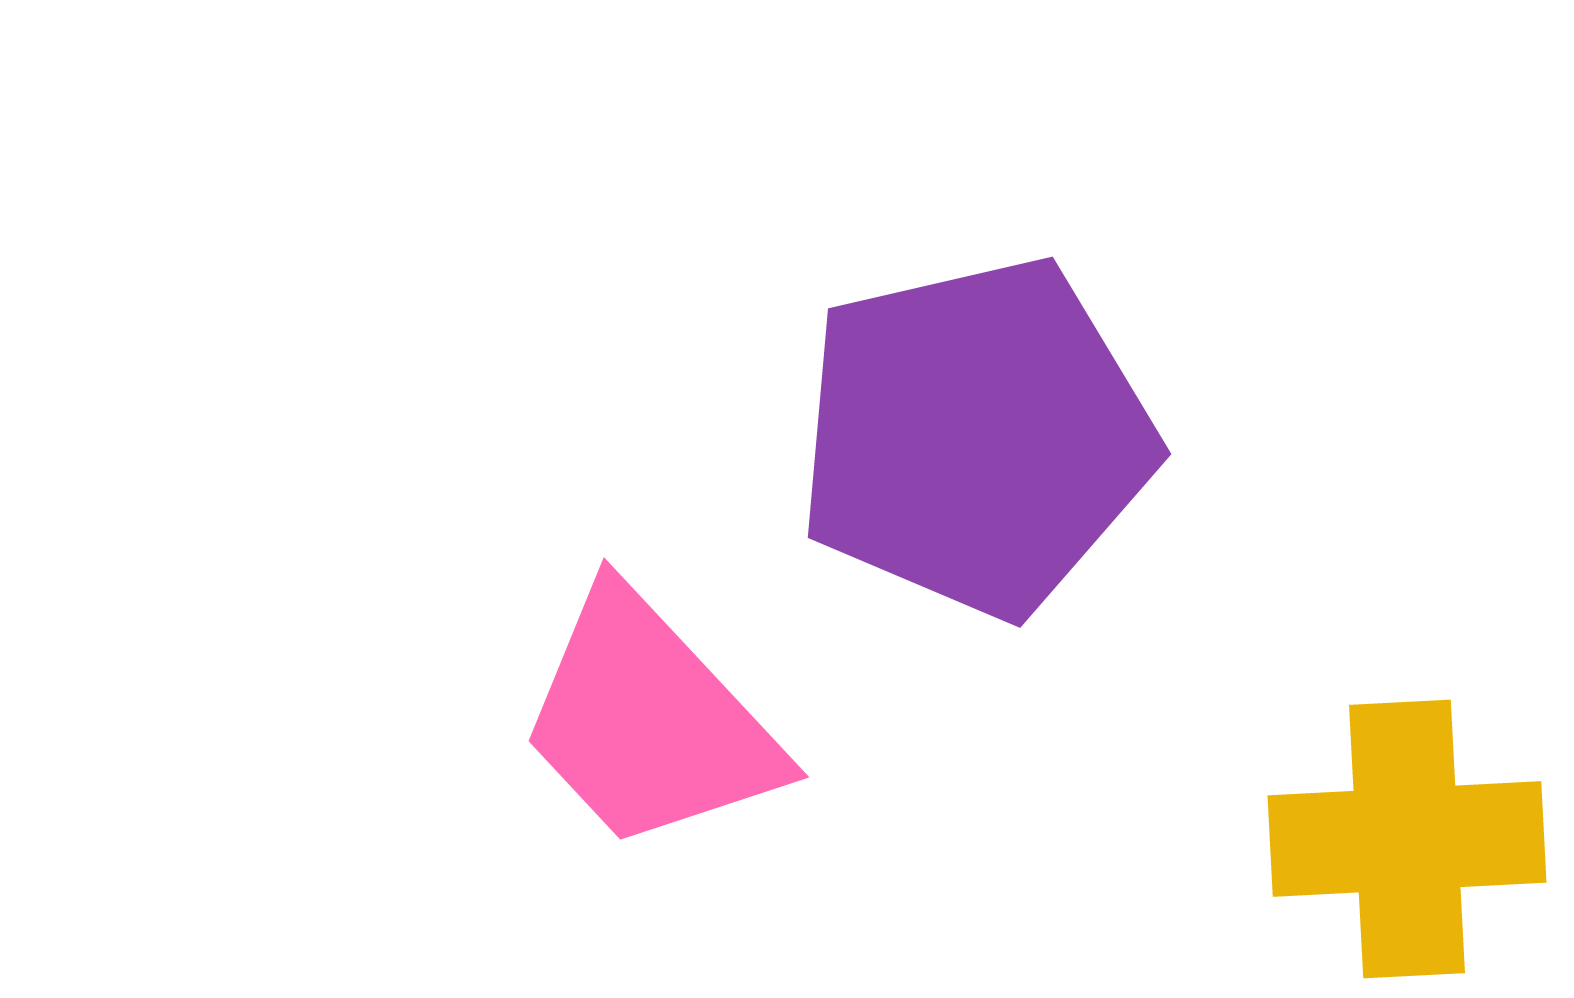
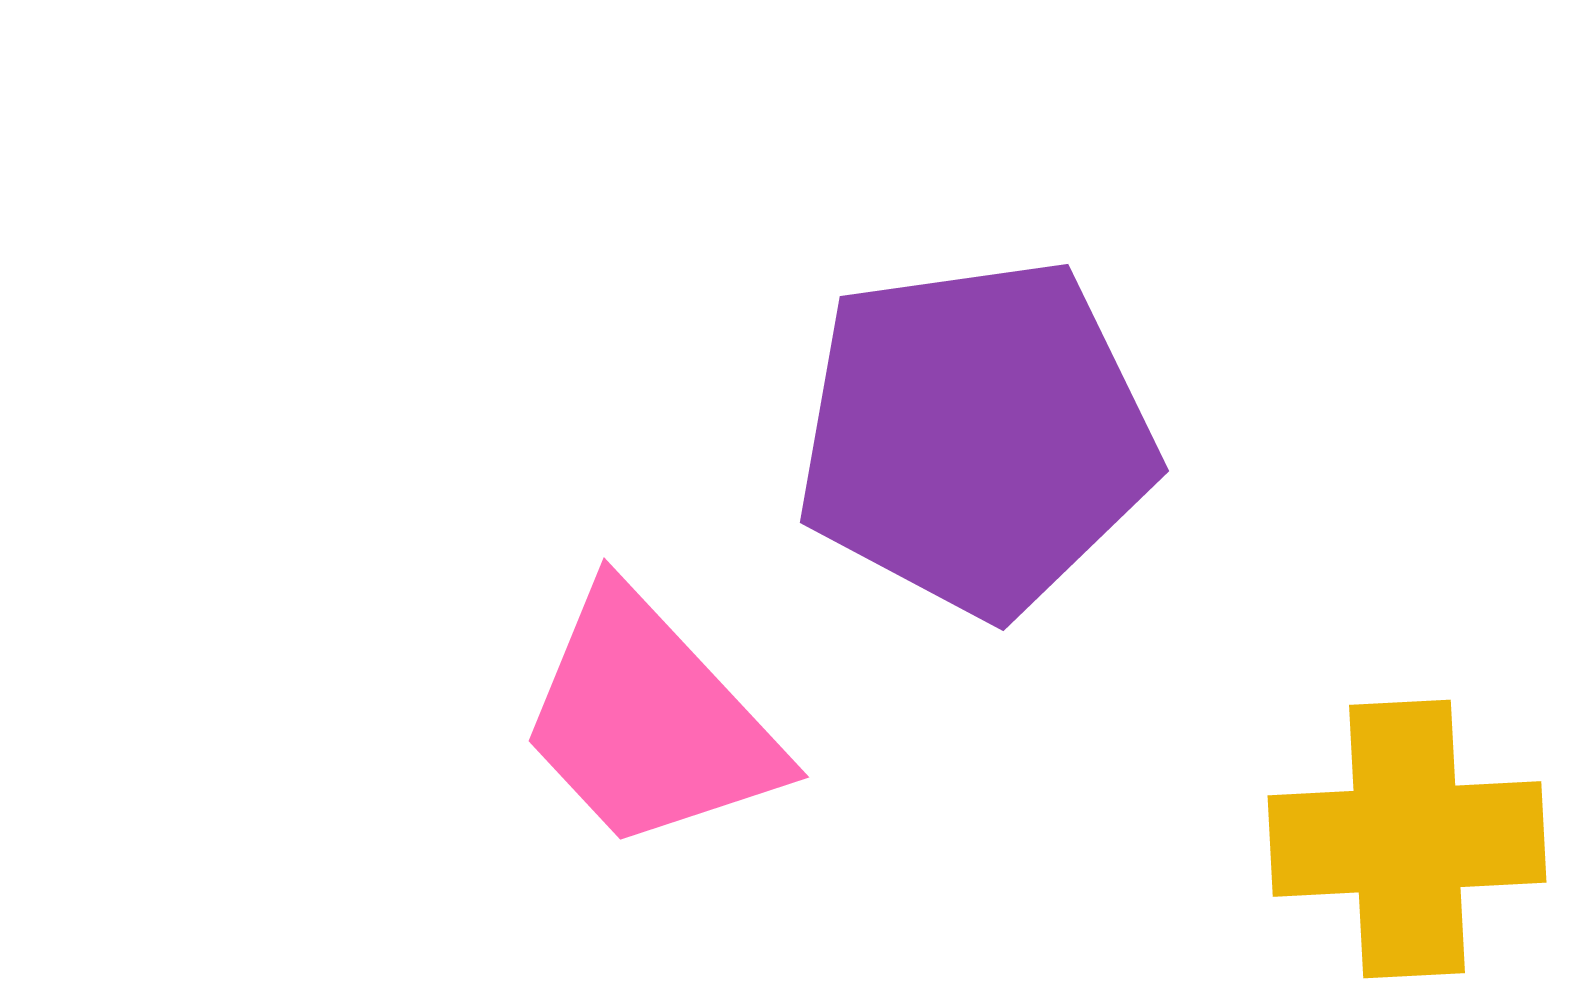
purple pentagon: rotated 5 degrees clockwise
